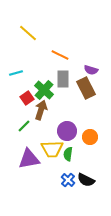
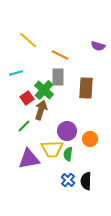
yellow line: moved 7 px down
purple semicircle: moved 7 px right, 24 px up
gray rectangle: moved 5 px left, 2 px up
brown rectangle: rotated 30 degrees clockwise
orange circle: moved 2 px down
black semicircle: moved 1 px down; rotated 66 degrees clockwise
